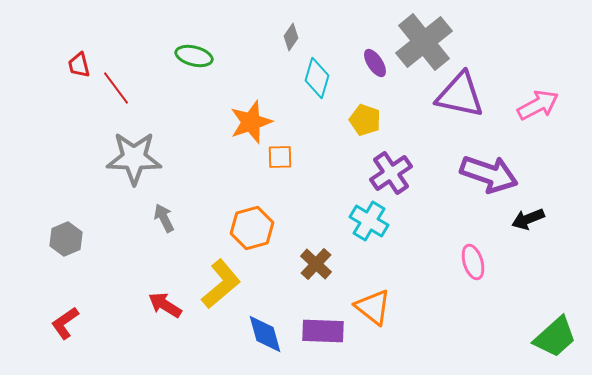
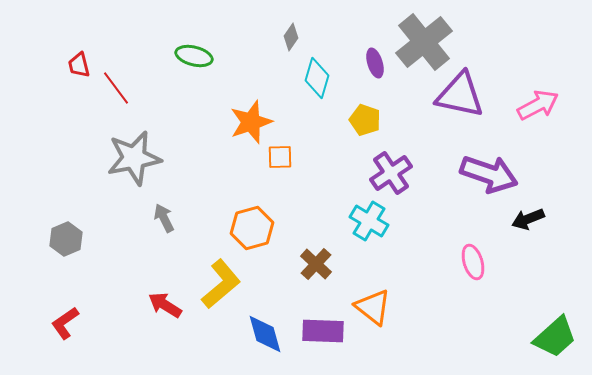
purple ellipse: rotated 16 degrees clockwise
gray star: rotated 12 degrees counterclockwise
